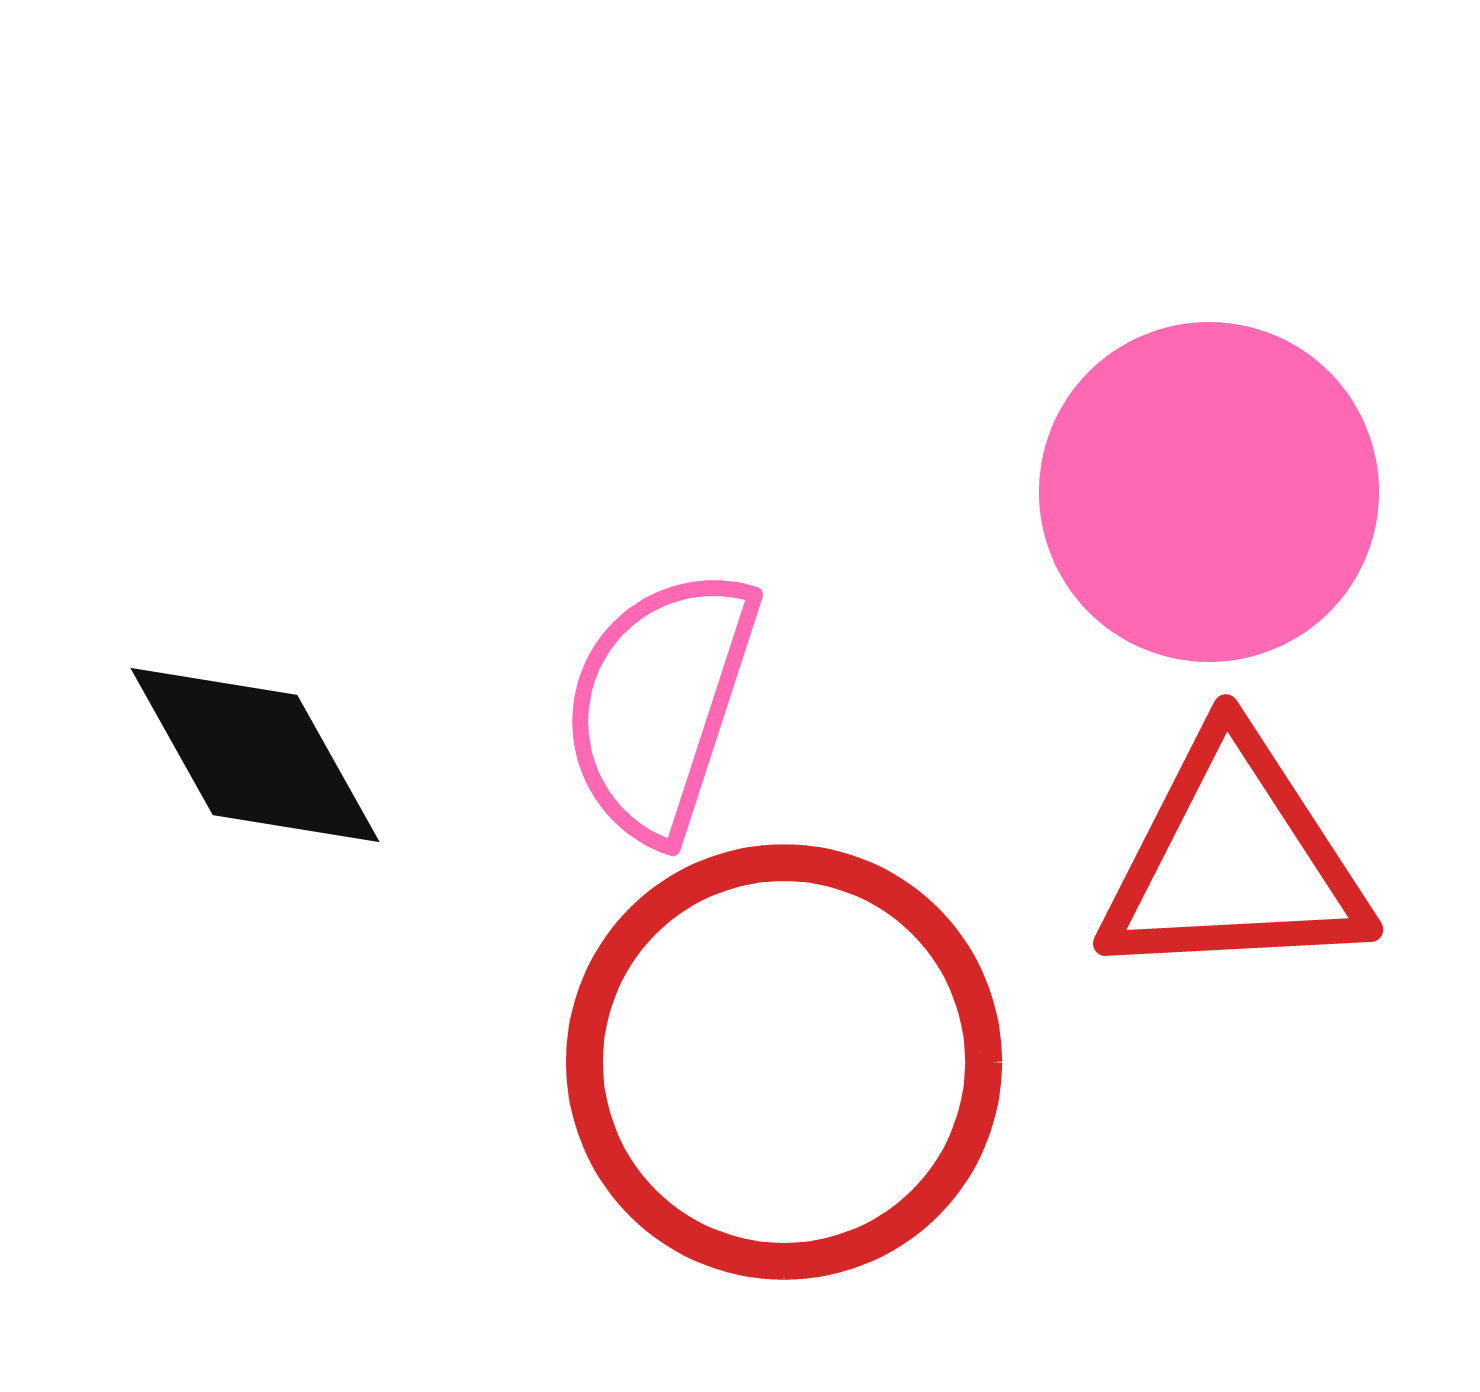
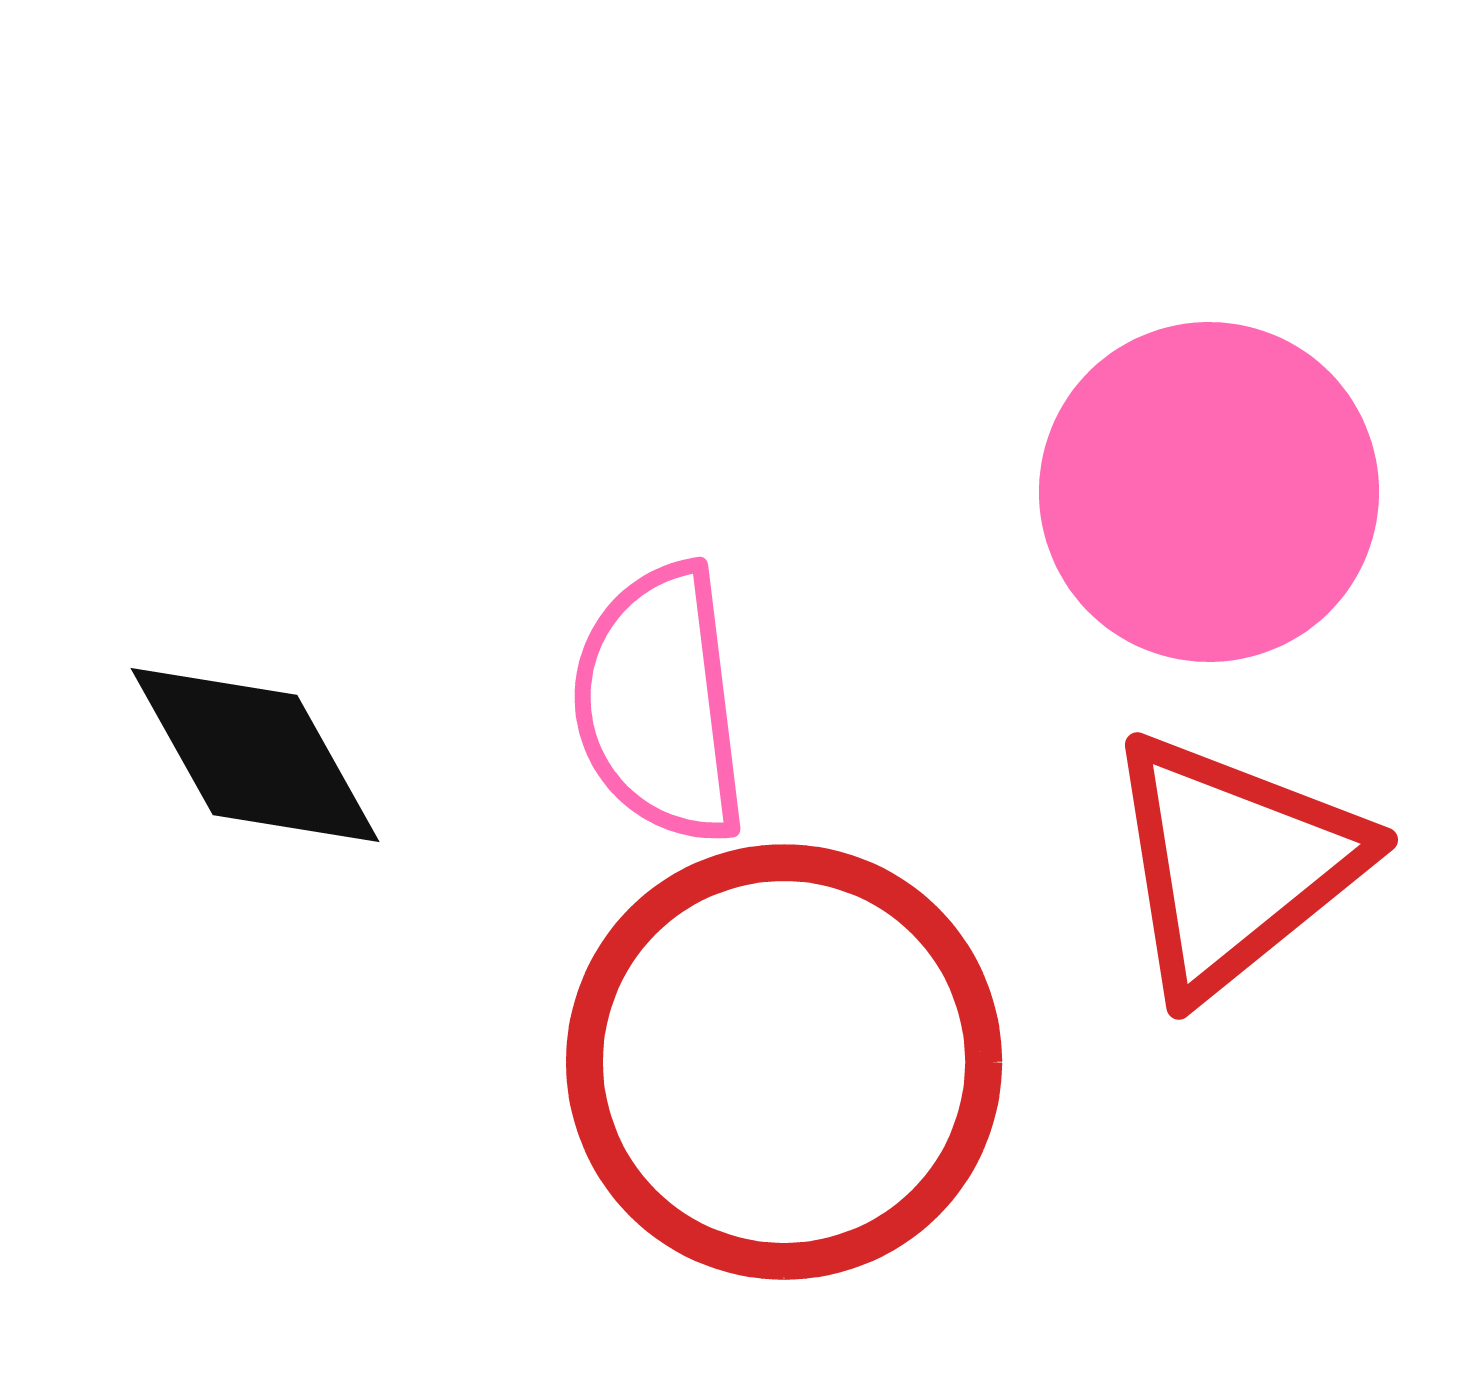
pink semicircle: rotated 25 degrees counterclockwise
red triangle: moved 4 px down; rotated 36 degrees counterclockwise
